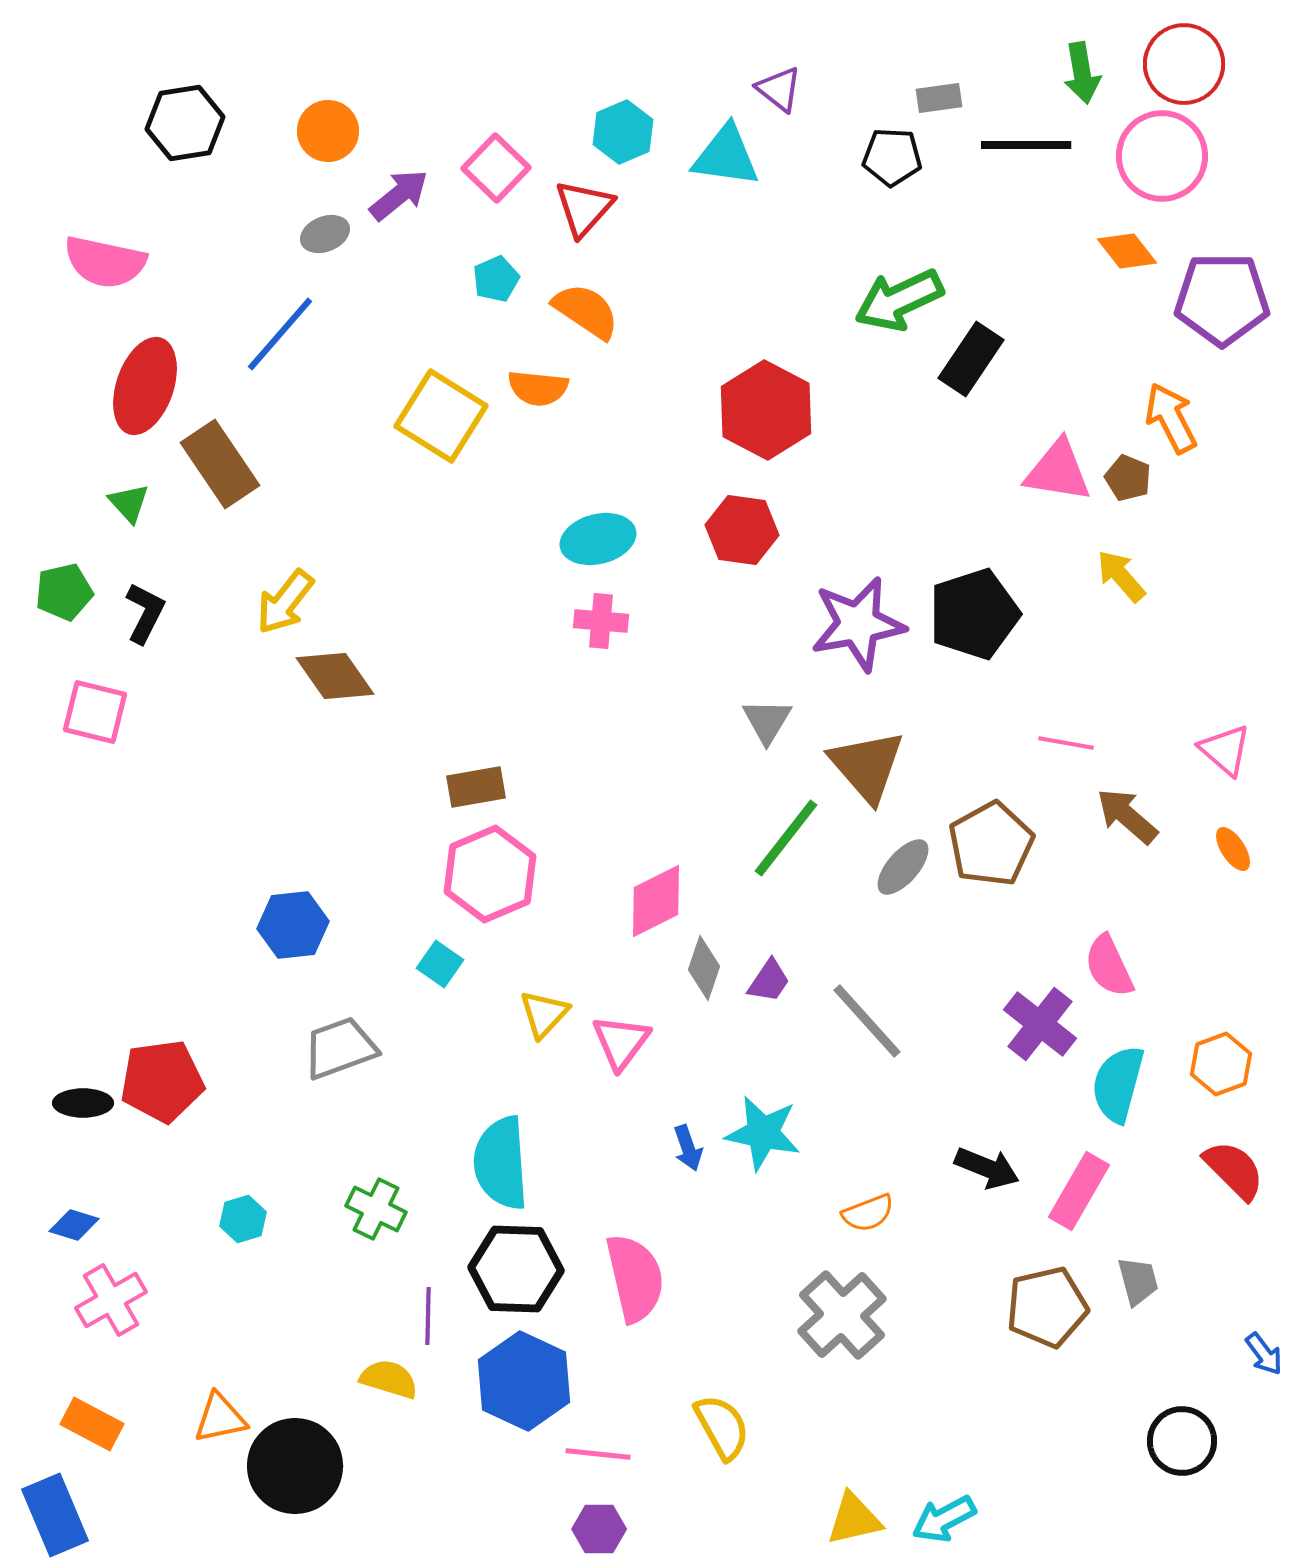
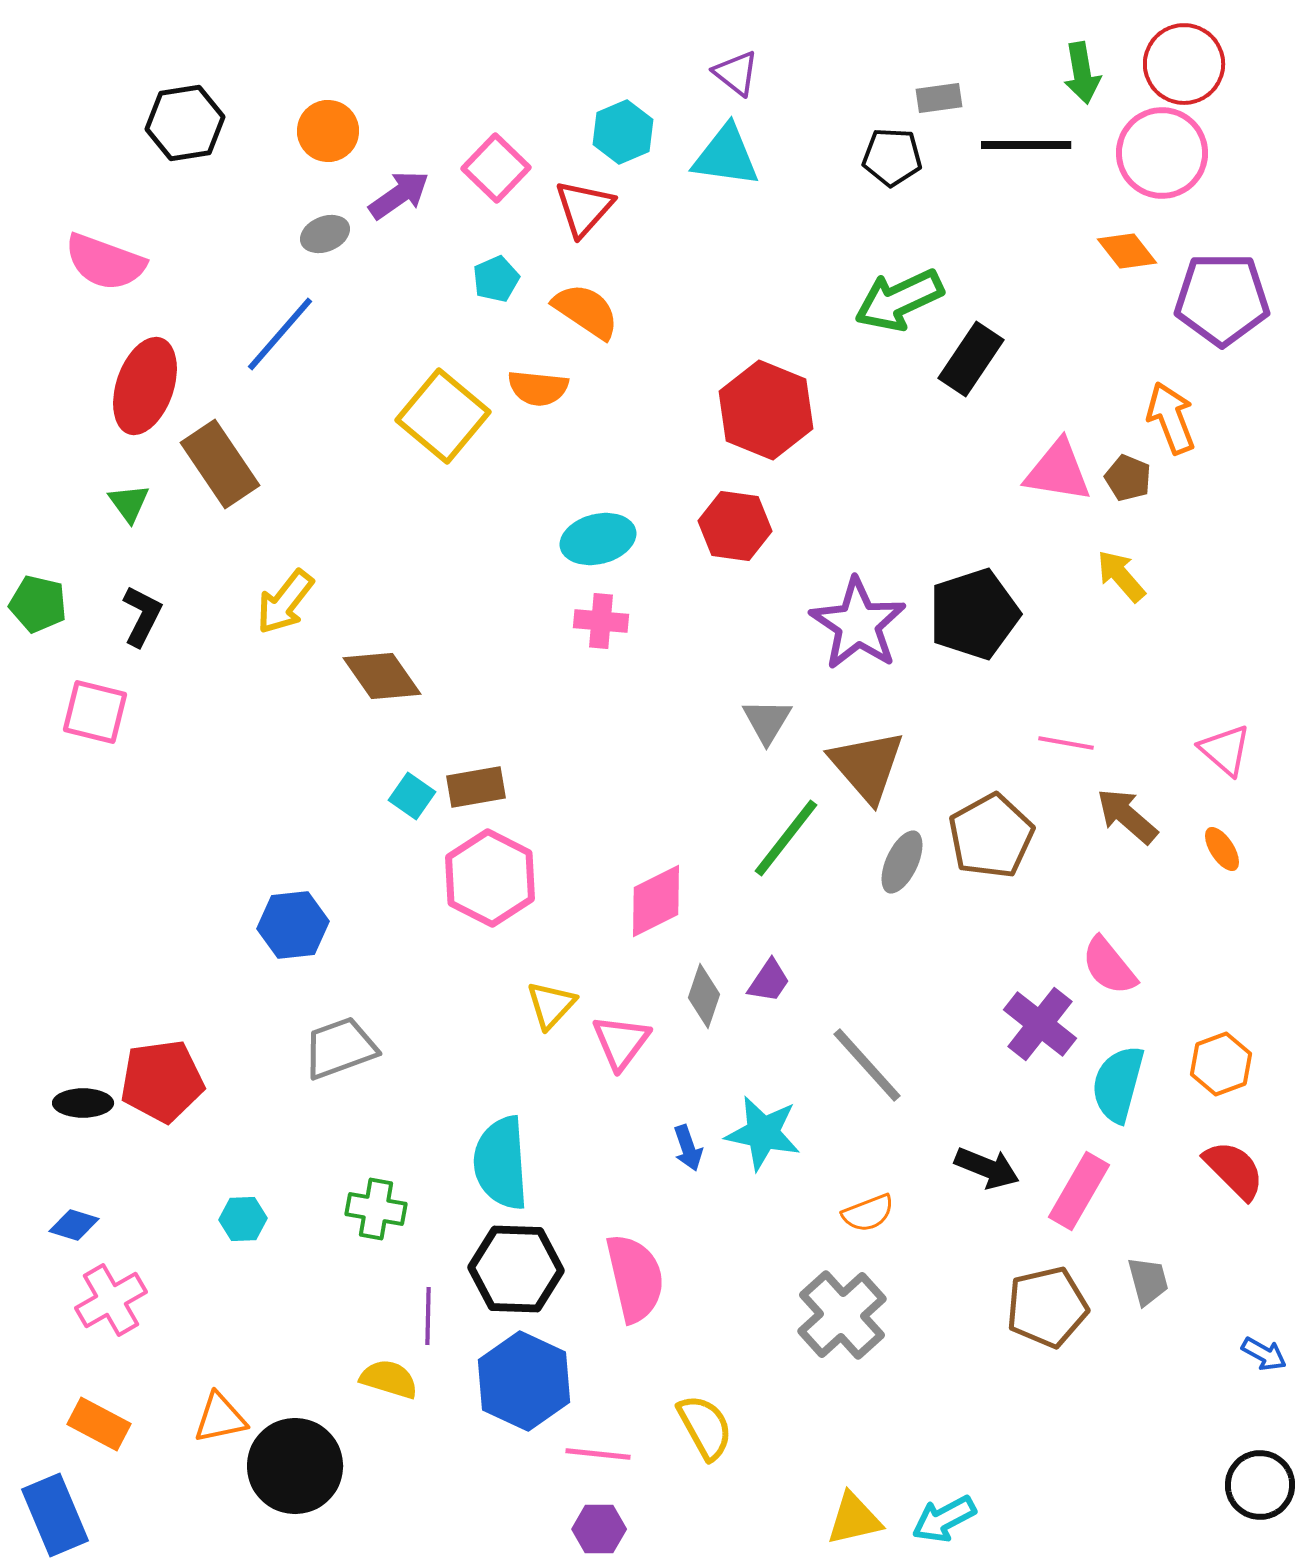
purple triangle at (779, 89): moved 43 px left, 16 px up
pink circle at (1162, 156): moved 3 px up
purple arrow at (399, 195): rotated 4 degrees clockwise
pink semicircle at (105, 262): rotated 8 degrees clockwise
red hexagon at (766, 410): rotated 6 degrees counterclockwise
yellow square at (441, 416): moved 2 px right; rotated 8 degrees clockwise
orange arrow at (1171, 418): rotated 6 degrees clockwise
green triangle at (129, 503): rotated 6 degrees clockwise
red hexagon at (742, 530): moved 7 px left, 4 px up
green pentagon at (64, 592): moved 26 px left, 12 px down; rotated 26 degrees clockwise
black L-shape at (145, 613): moved 3 px left, 3 px down
purple star at (858, 624): rotated 28 degrees counterclockwise
brown diamond at (335, 676): moved 47 px right
brown pentagon at (991, 844): moved 8 px up
orange ellipse at (1233, 849): moved 11 px left
gray ellipse at (903, 867): moved 1 px left, 5 px up; rotated 16 degrees counterclockwise
pink hexagon at (490, 874): moved 4 px down; rotated 10 degrees counterclockwise
cyan square at (440, 964): moved 28 px left, 168 px up
pink semicircle at (1109, 966): rotated 14 degrees counterclockwise
gray diamond at (704, 968): moved 28 px down
yellow triangle at (544, 1014): moved 7 px right, 9 px up
gray line at (867, 1021): moved 44 px down
green cross at (376, 1209): rotated 16 degrees counterclockwise
cyan hexagon at (243, 1219): rotated 15 degrees clockwise
gray trapezoid at (1138, 1281): moved 10 px right
blue arrow at (1264, 1354): rotated 24 degrees counterclockwise
orange rectangle at (92, 1424): moved 7 px right
yellow semicircle at (722, 1427): moved 17 px left
black circle at (1182, 1441): moved 78 px right, 44 px down
